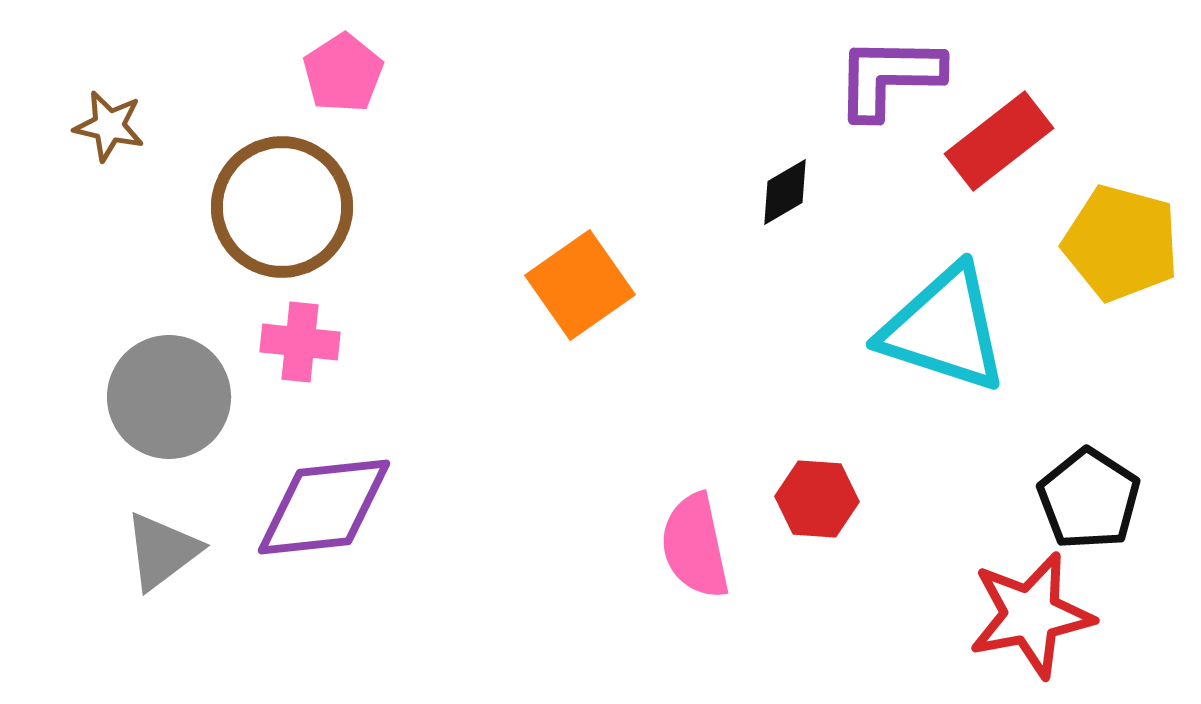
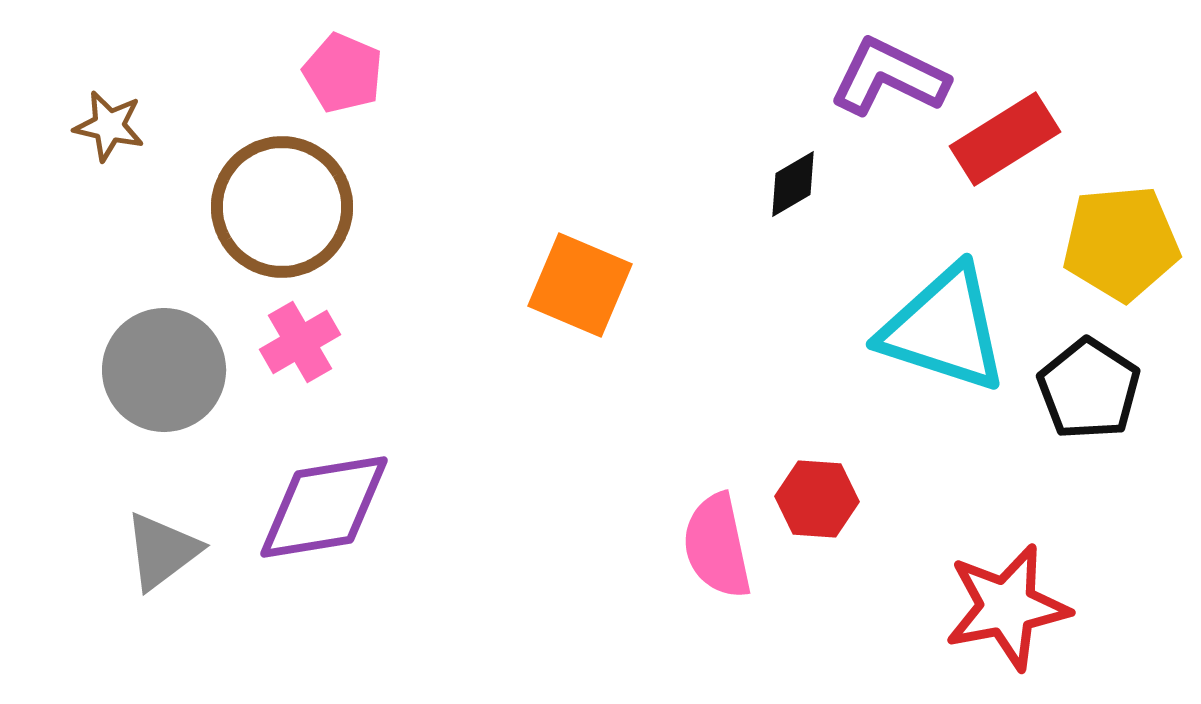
pink pentagon: rotated 16 degrees counterclockwise
purple L-shape: rotated 25 degrees clockwise
red rectangle: moved 6 px right, 2 px up; rotated 6 degrees clockwise
black diamond: moved 8 px right, 8 px up
yellow pentagon: rotated 20 degrees counterclockwise
orange square: rotated 32 degrees counterclockwise
pink cross: rotated 36 degrees counterclockwise
gray circle: moved 5 px left, 27 px up
black pentagon: moved 110 px up
purple diamond: rotated 3 degrees counterclockwise
pink semicircle: moved 22 px right
red star: moved 24 px left, 8 px up
